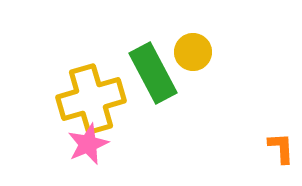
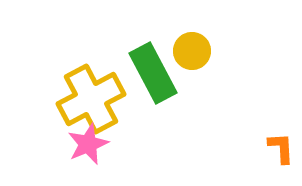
yellow circle: moved 1 px left, 1 px up
yellow cross: rotated 12 degrees counterclockwise
